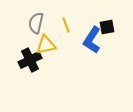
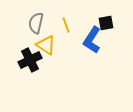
black square: moved 1 px left, 4 px up
yellow triangle: rotated 45 degrees clockwise
